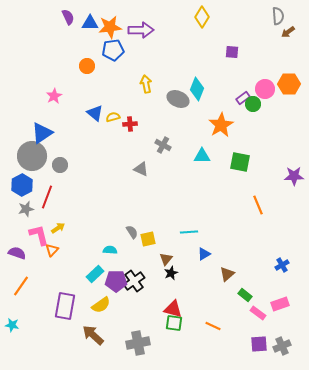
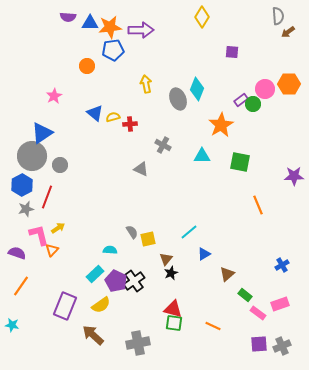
purple semicircle at (68, 17): rotated 119 degrees clockwise
purple rectangle at (243, 98): moved 2 px left, 2 px down
gray ellipse at (178, 99): rotated 45 degrees clockwise
cyan line at (189, 232): rotated 36 degrees counterclockwise
purple pentagon at (116, 281): rotated 25 degrees clockwise
purple rectangle at (65, 306): rotated 12 degrees clockwise
